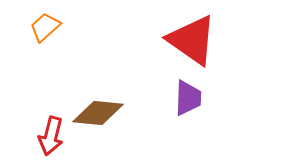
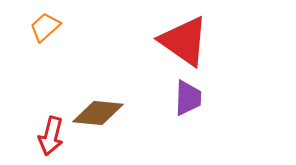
red triangle: moved 8 px left, 1 px down
